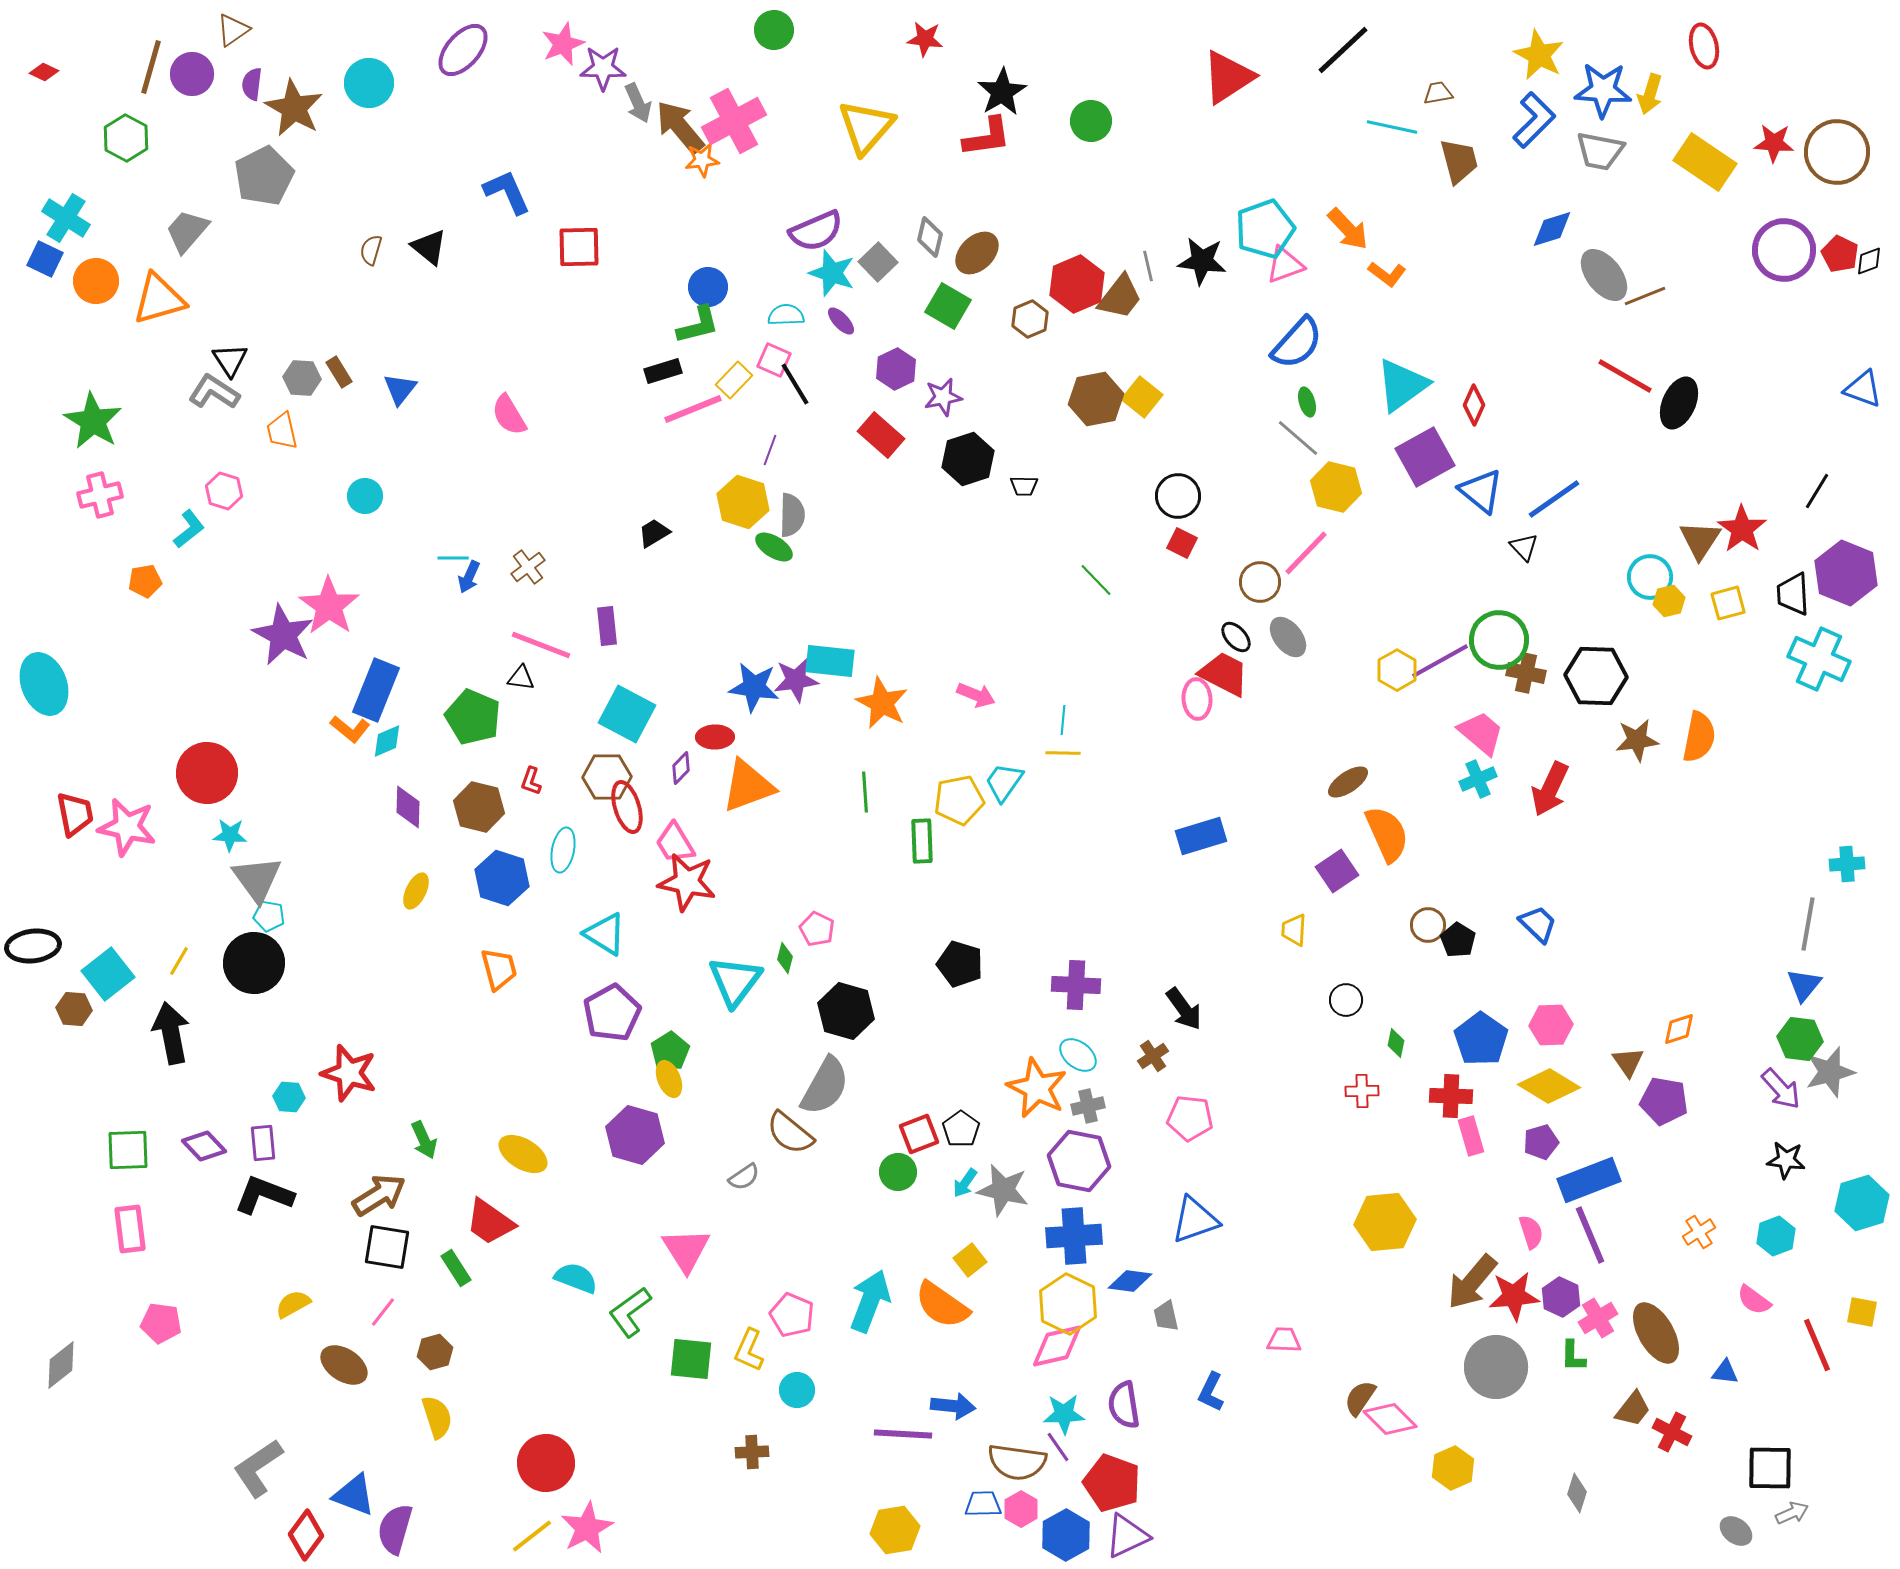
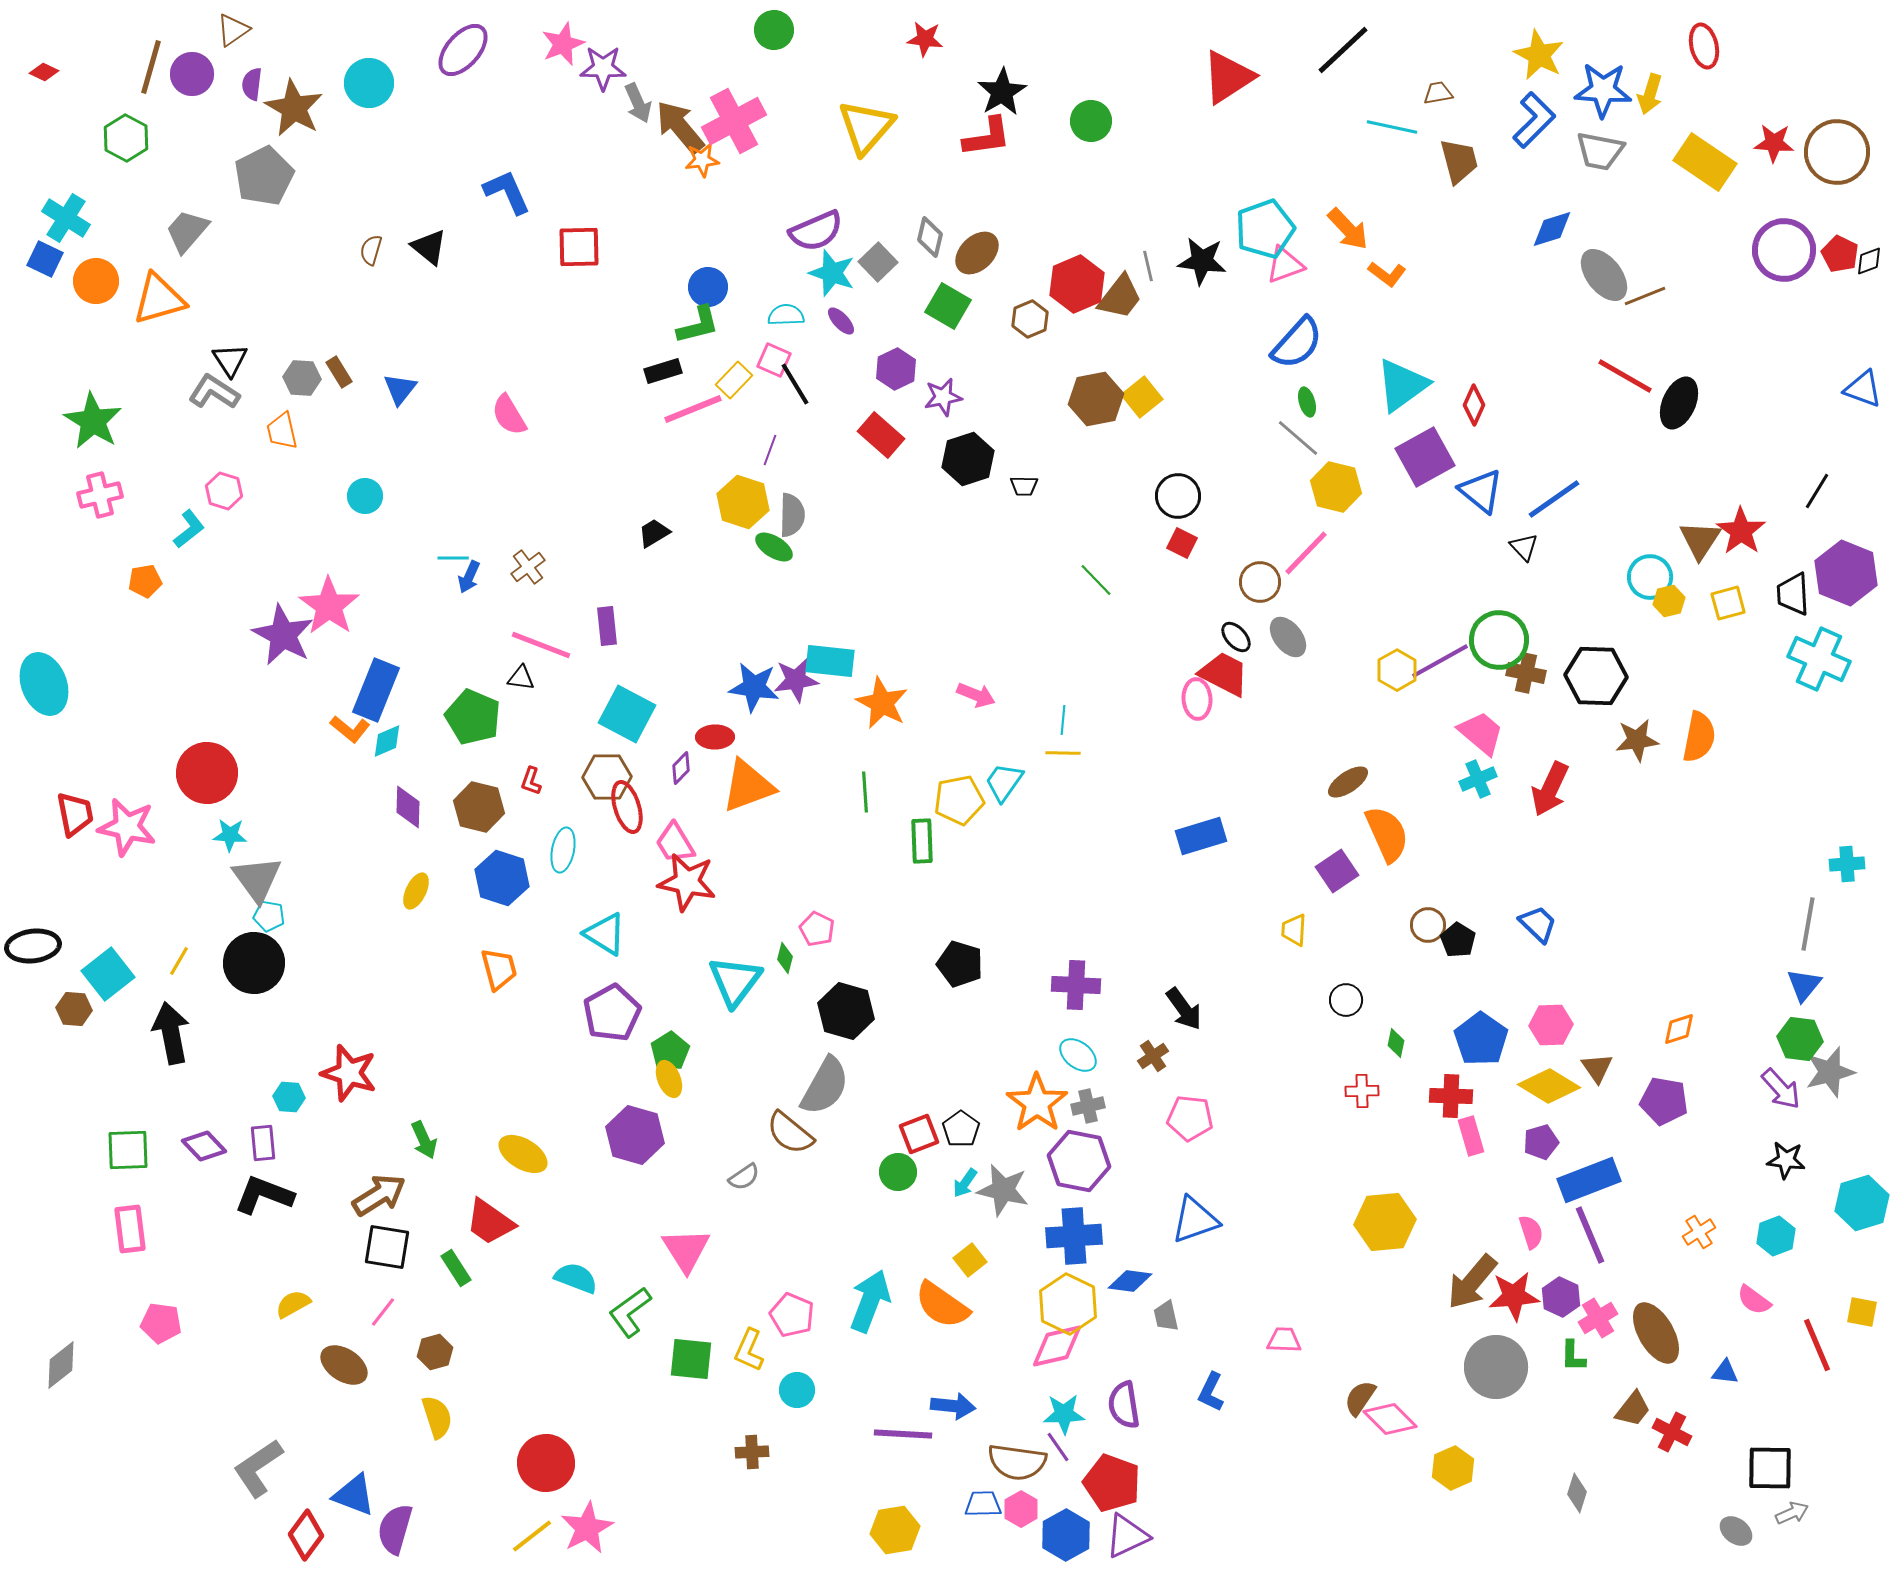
yellow square at (1142, 397): rotated 12 degrees clockwise
red star at (1742, 529): moved 1 px left, 2 px down
brown triangle at (1628, 1062): moved 31 px left, 6 px down
orange star at (1037, 1088): moved 15 px down; rotated 10 degrees clockwise
